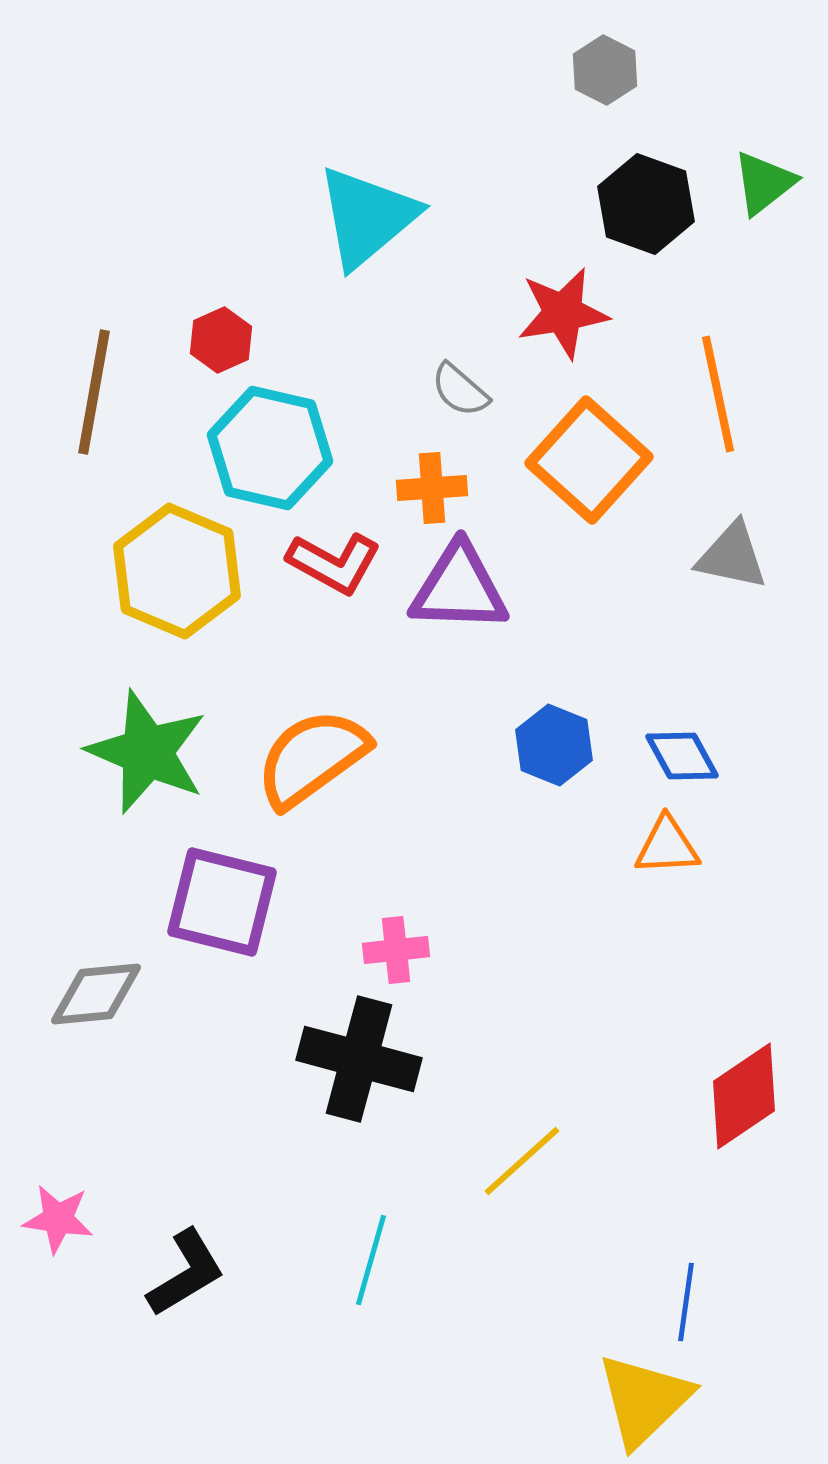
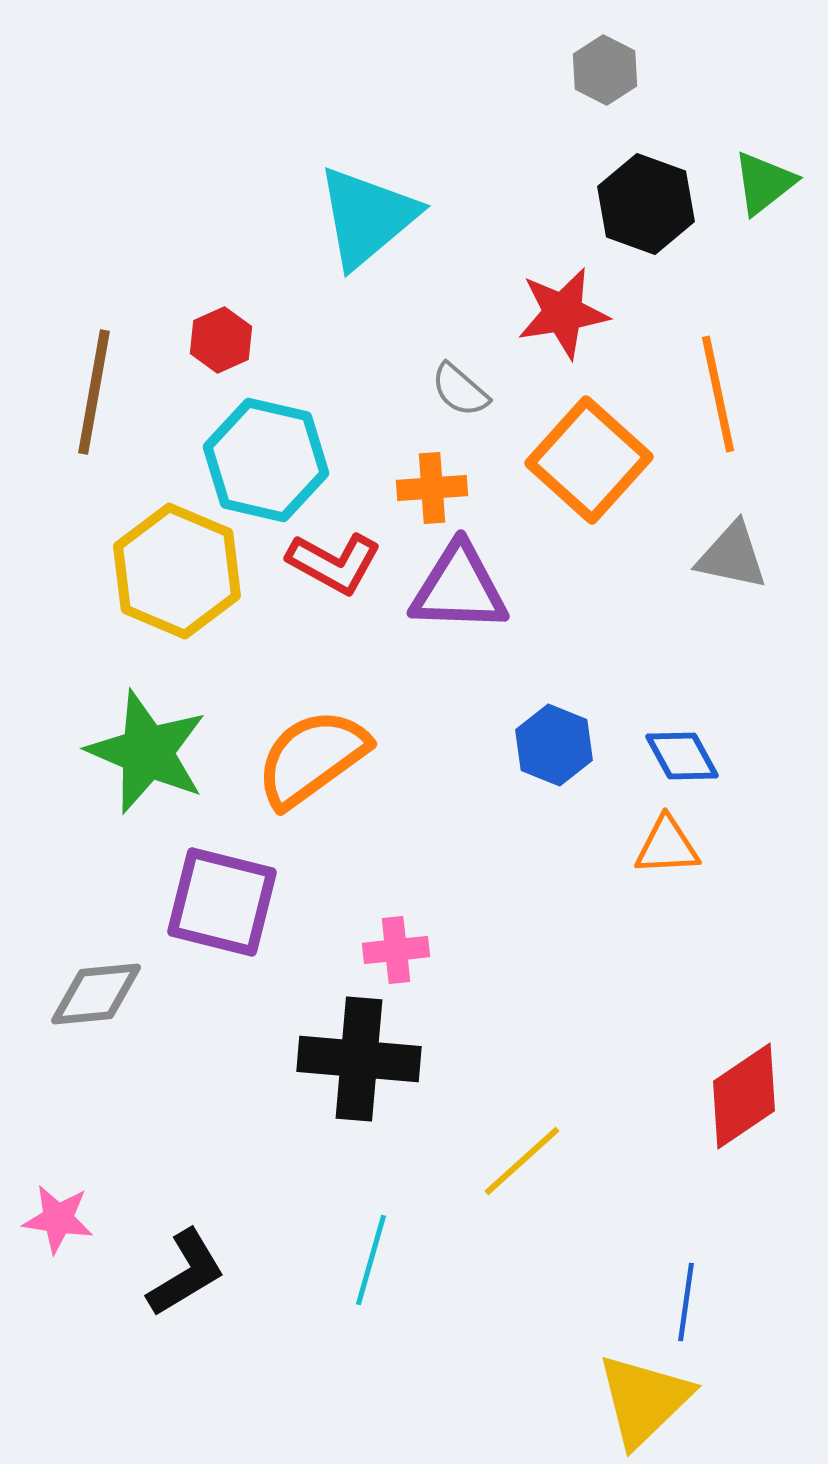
cyan hexagon: moved 4 px left, 12 px down
black cross: rotated 10 degrees counterclockwise
